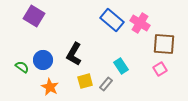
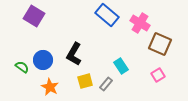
blue rectangle: moved 5 px left, 5 px up
brown square: moved 4 px left; rotated 20 degrees clockwise
pink square: moved 2 px left, 6 px down
